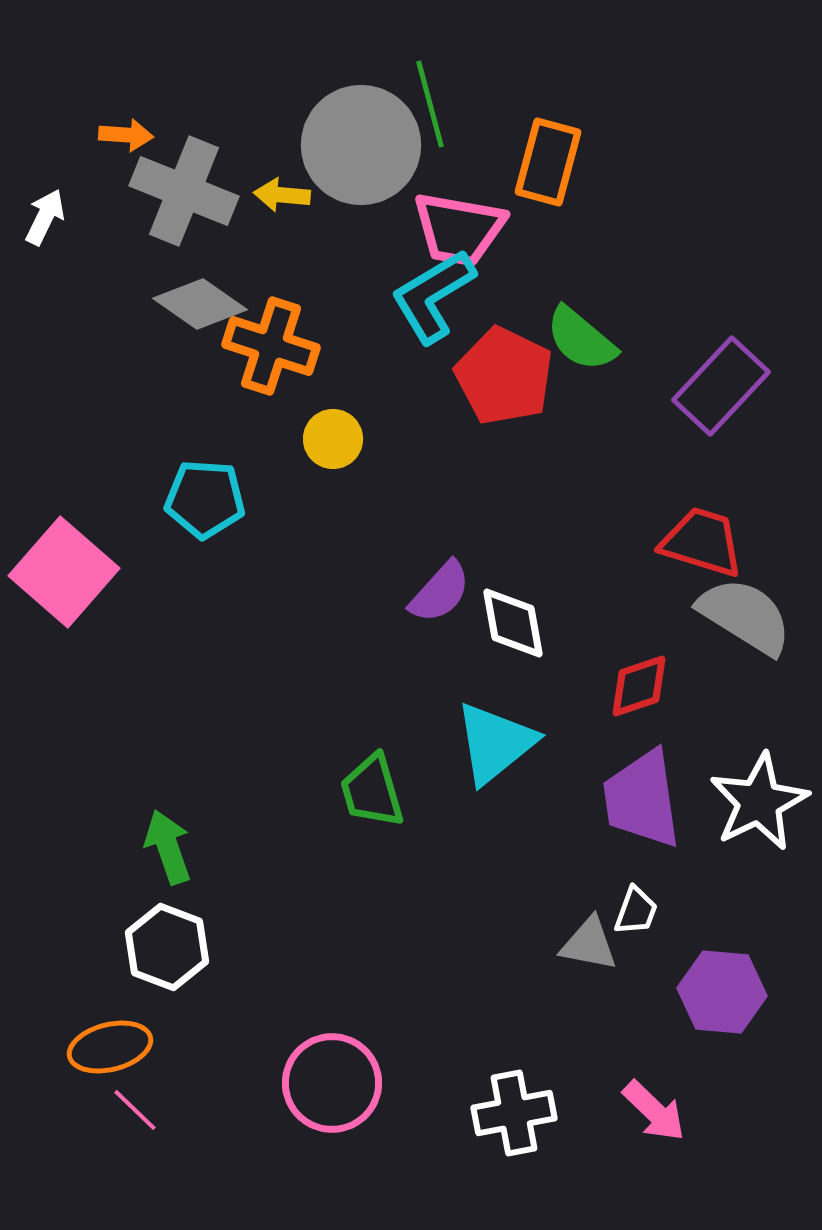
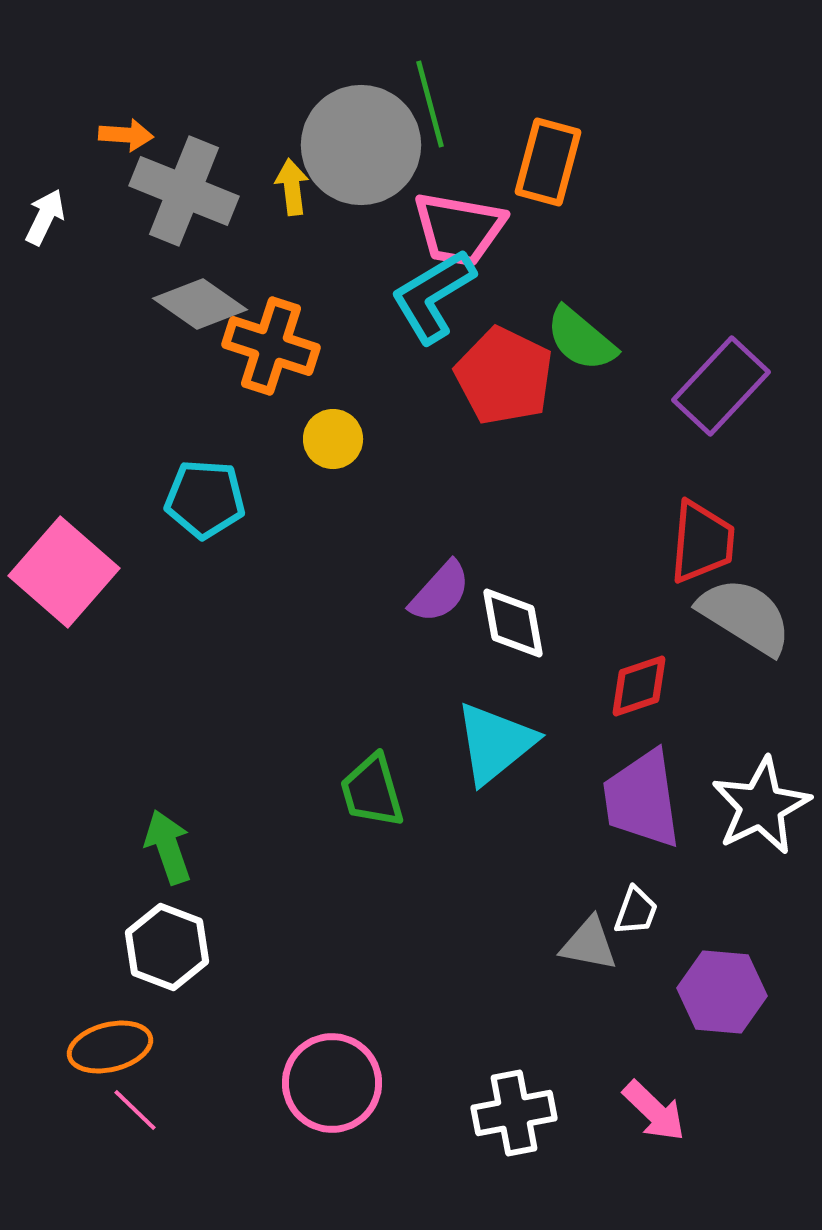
yellow arrow: moved 10 px right, 8 px up; rotated 78 degrees clockwise
red trapezoid: rotated 78 degrees clockwise
white star: moved 2 px right, 4 px down
